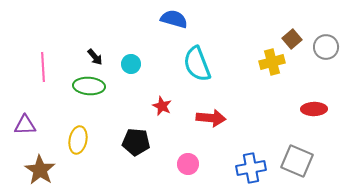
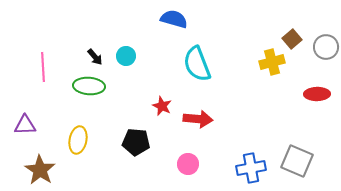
cyan circle: moved 5 px left, 8 px up
red ellipse: moved 3 px right, 15 px up
red arrow: moved 13 px left, 1 px down
